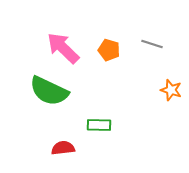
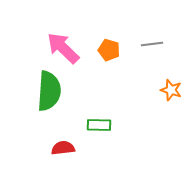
gray line: rotated 25 degrees counterclockwise
green semicircle: rotated 111 degrees counterclockwise
